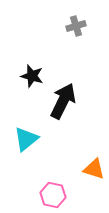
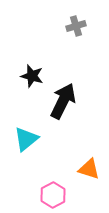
orange triangle: moved 5 px left
pink hexagon: rotated 20 degrees clockwise
